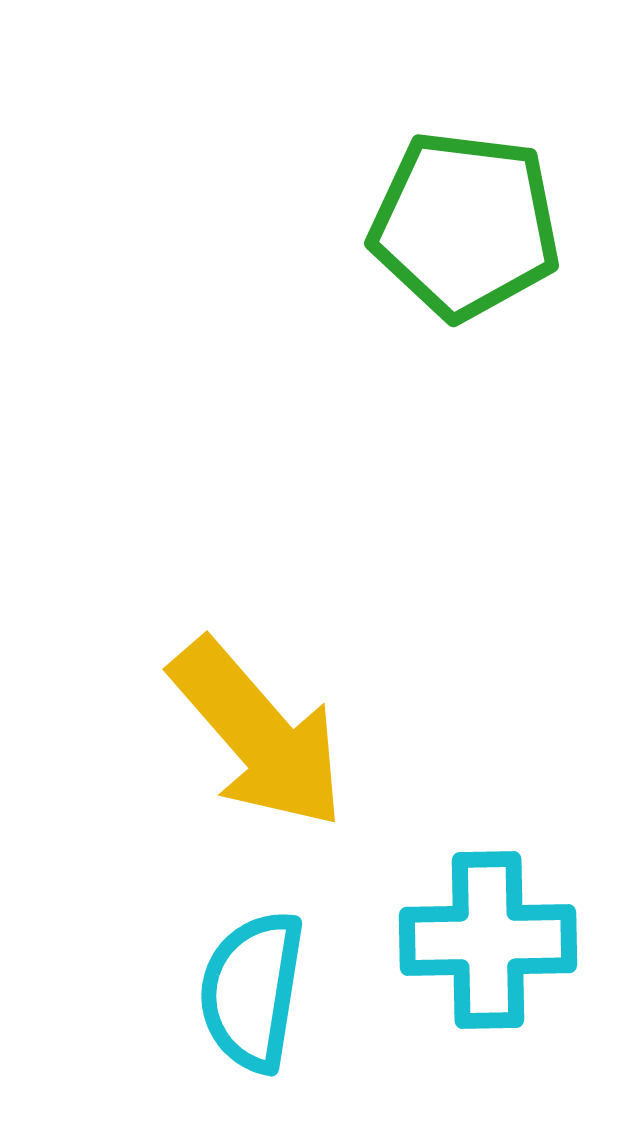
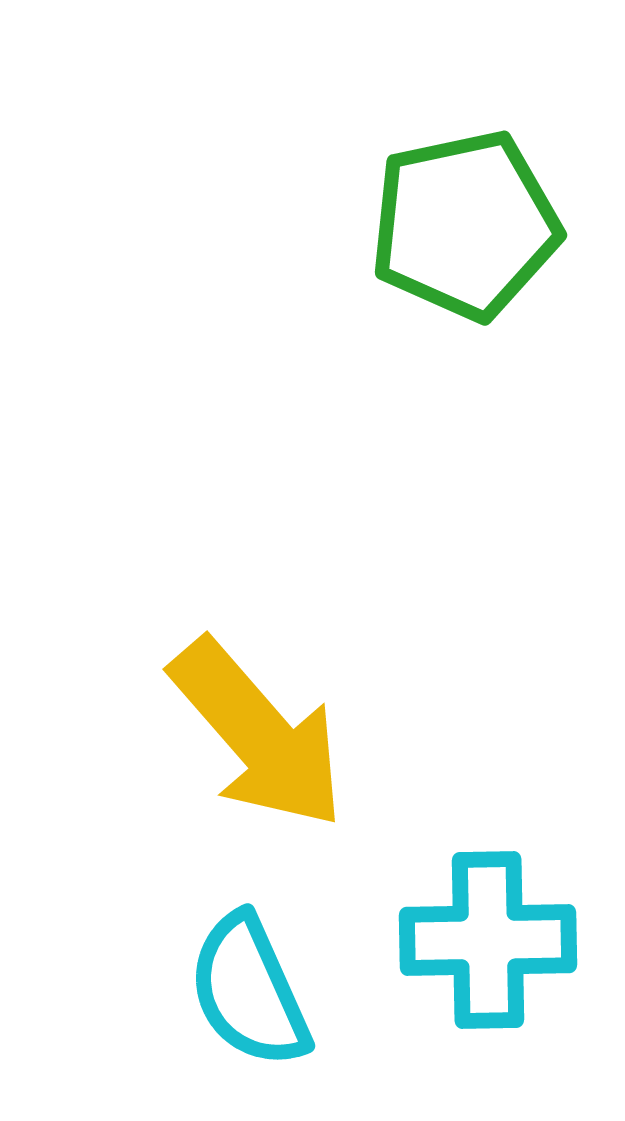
green pentagon: rotated 19 degrees counterclockwise
cyan semicircle: moved 3 px left; rotated 33 degrees counterclockwise
